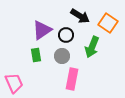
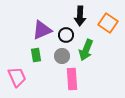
black arrow: rotated 60 degrees clockwise
purple triangle: rotated 10 degrees clockwise
green arrow: moved 6 px left, 3 px down
pink rectangle: rotated 15 degrees counterclockwise
pink trapezoid: moved 3 px right, 6 px up
